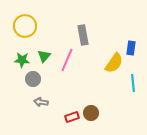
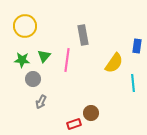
blue rectangle: moved 6 px right, 2 px up
pink line: rotated 15 degrees counterclockwise
gray arrow: rotated 72 degrees counterclockwise
red rectangle: moved 2 px right, 7 px down
